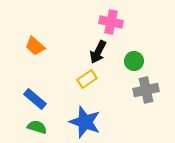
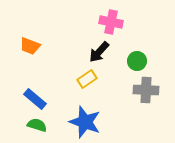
orange trapezoid: moved 5 px left; rotated 20 degrees counterclockwise
black arrow: moved 1 px right; rotated 15 degrees clockwise
green circle: moved 3 px right
gray cross: rotated 15 degrees clockwise
green semicircle: moved 2 px up
